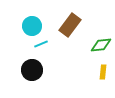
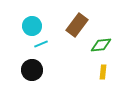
brown rectangle: moved 7 px right
